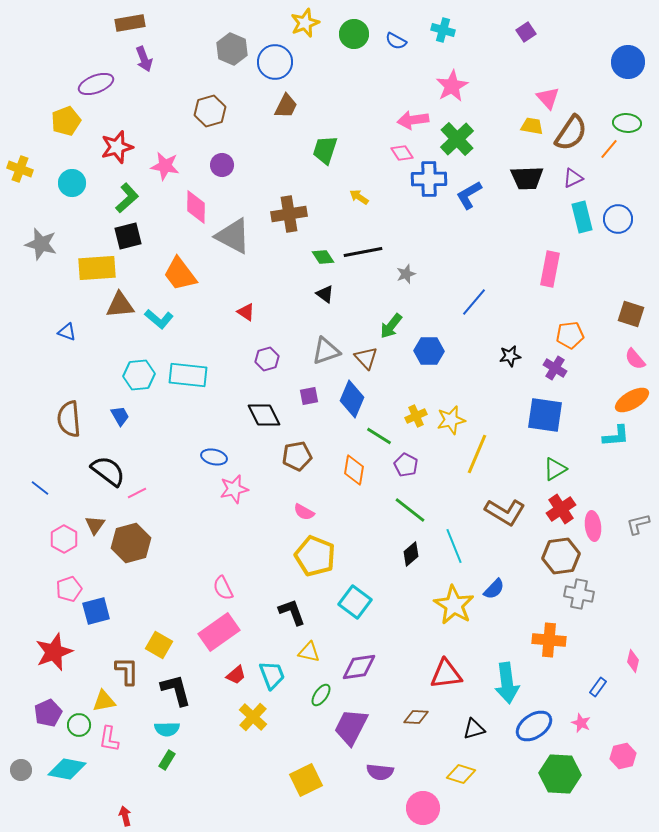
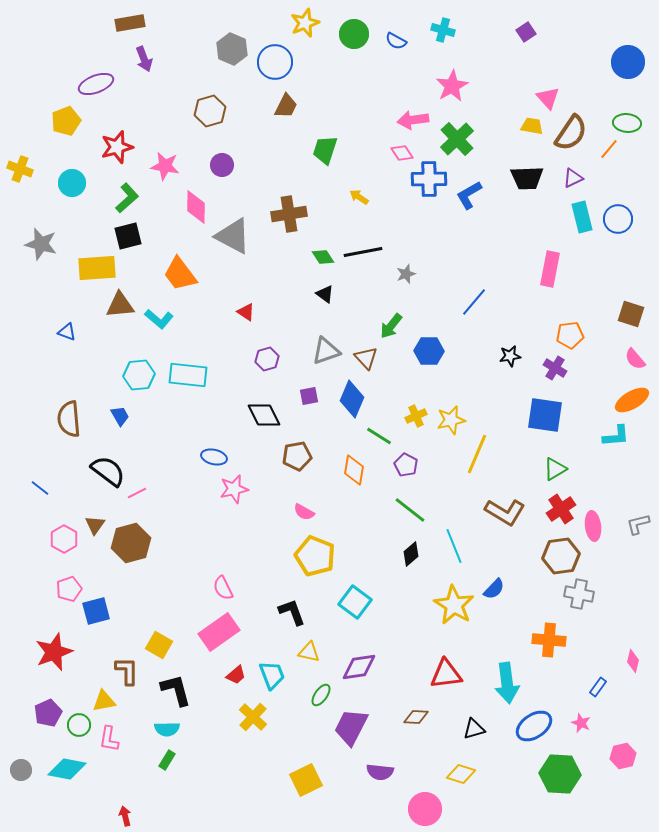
pink circle at (423, 808): moved 2 px right, 1 px down
